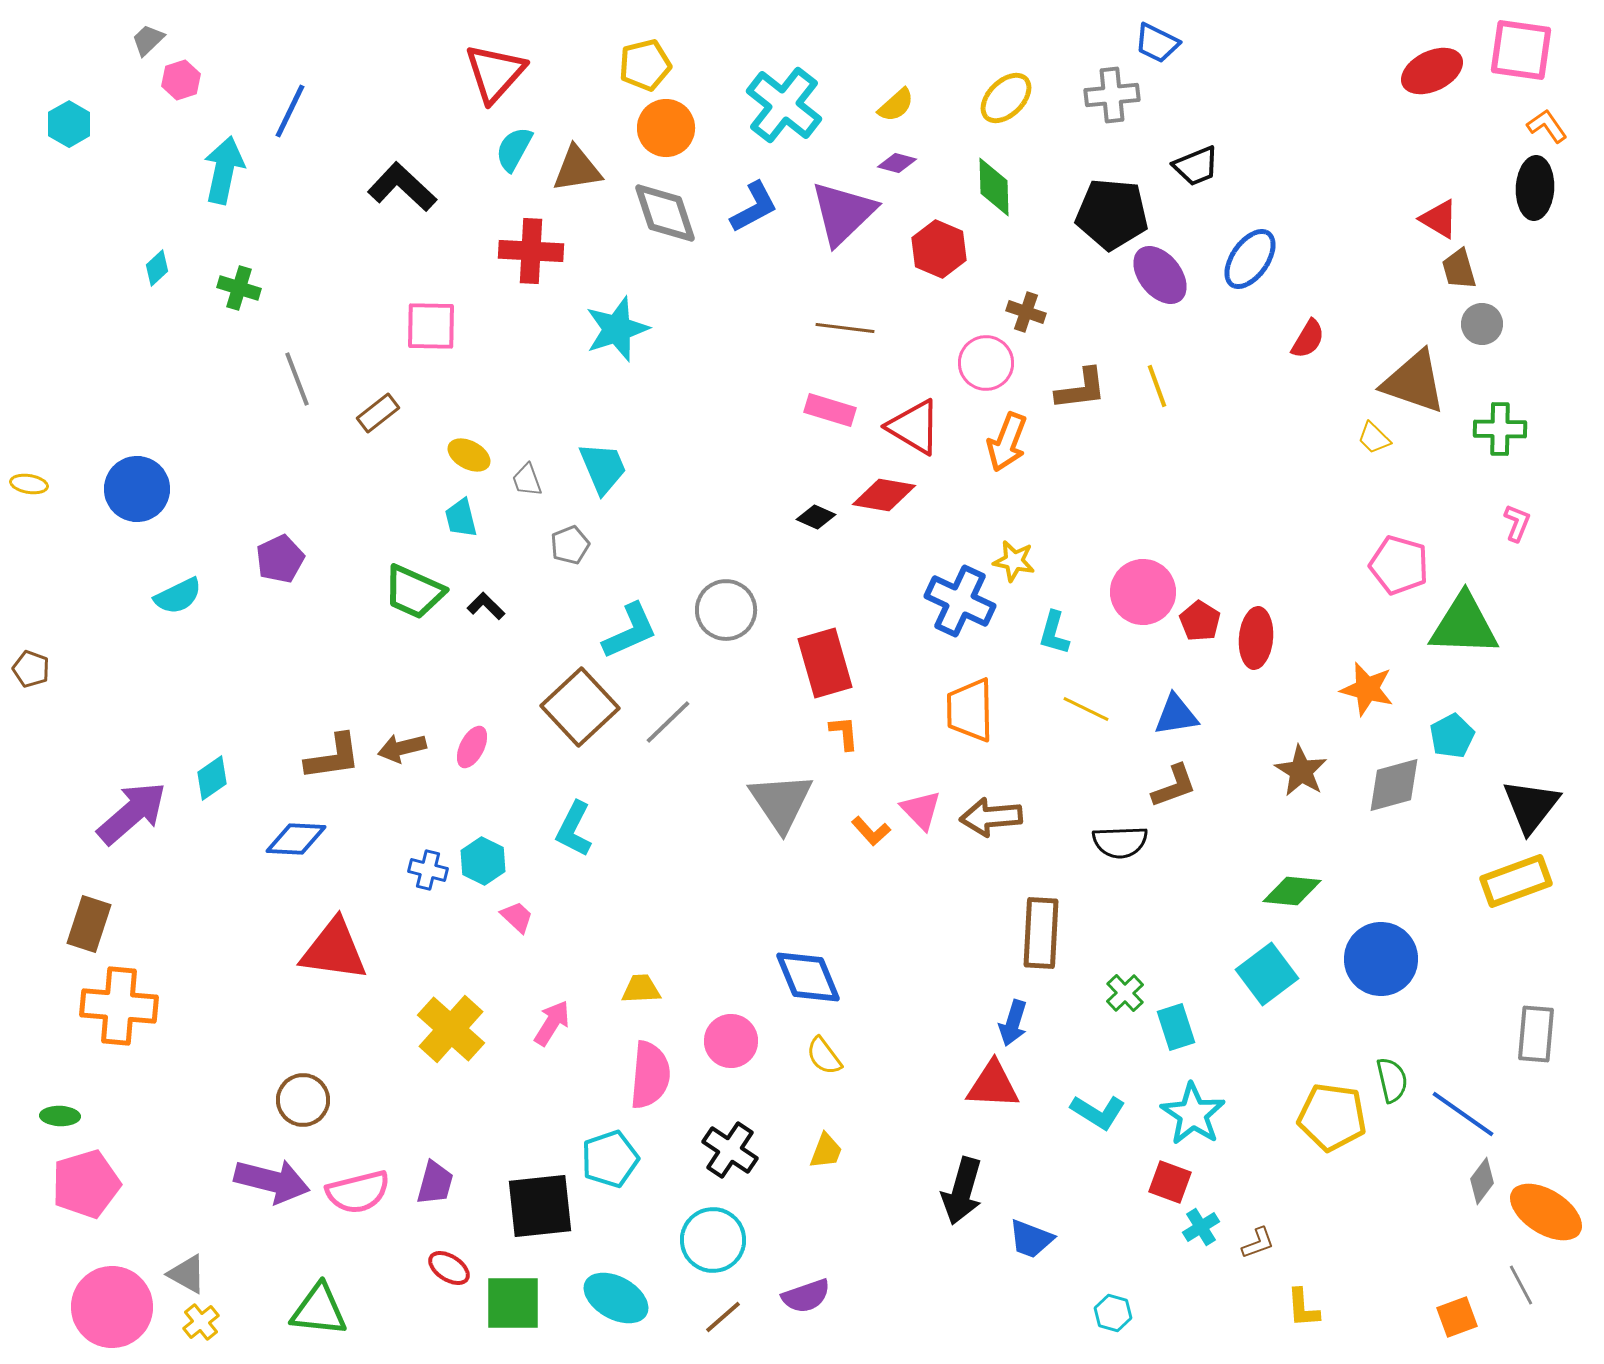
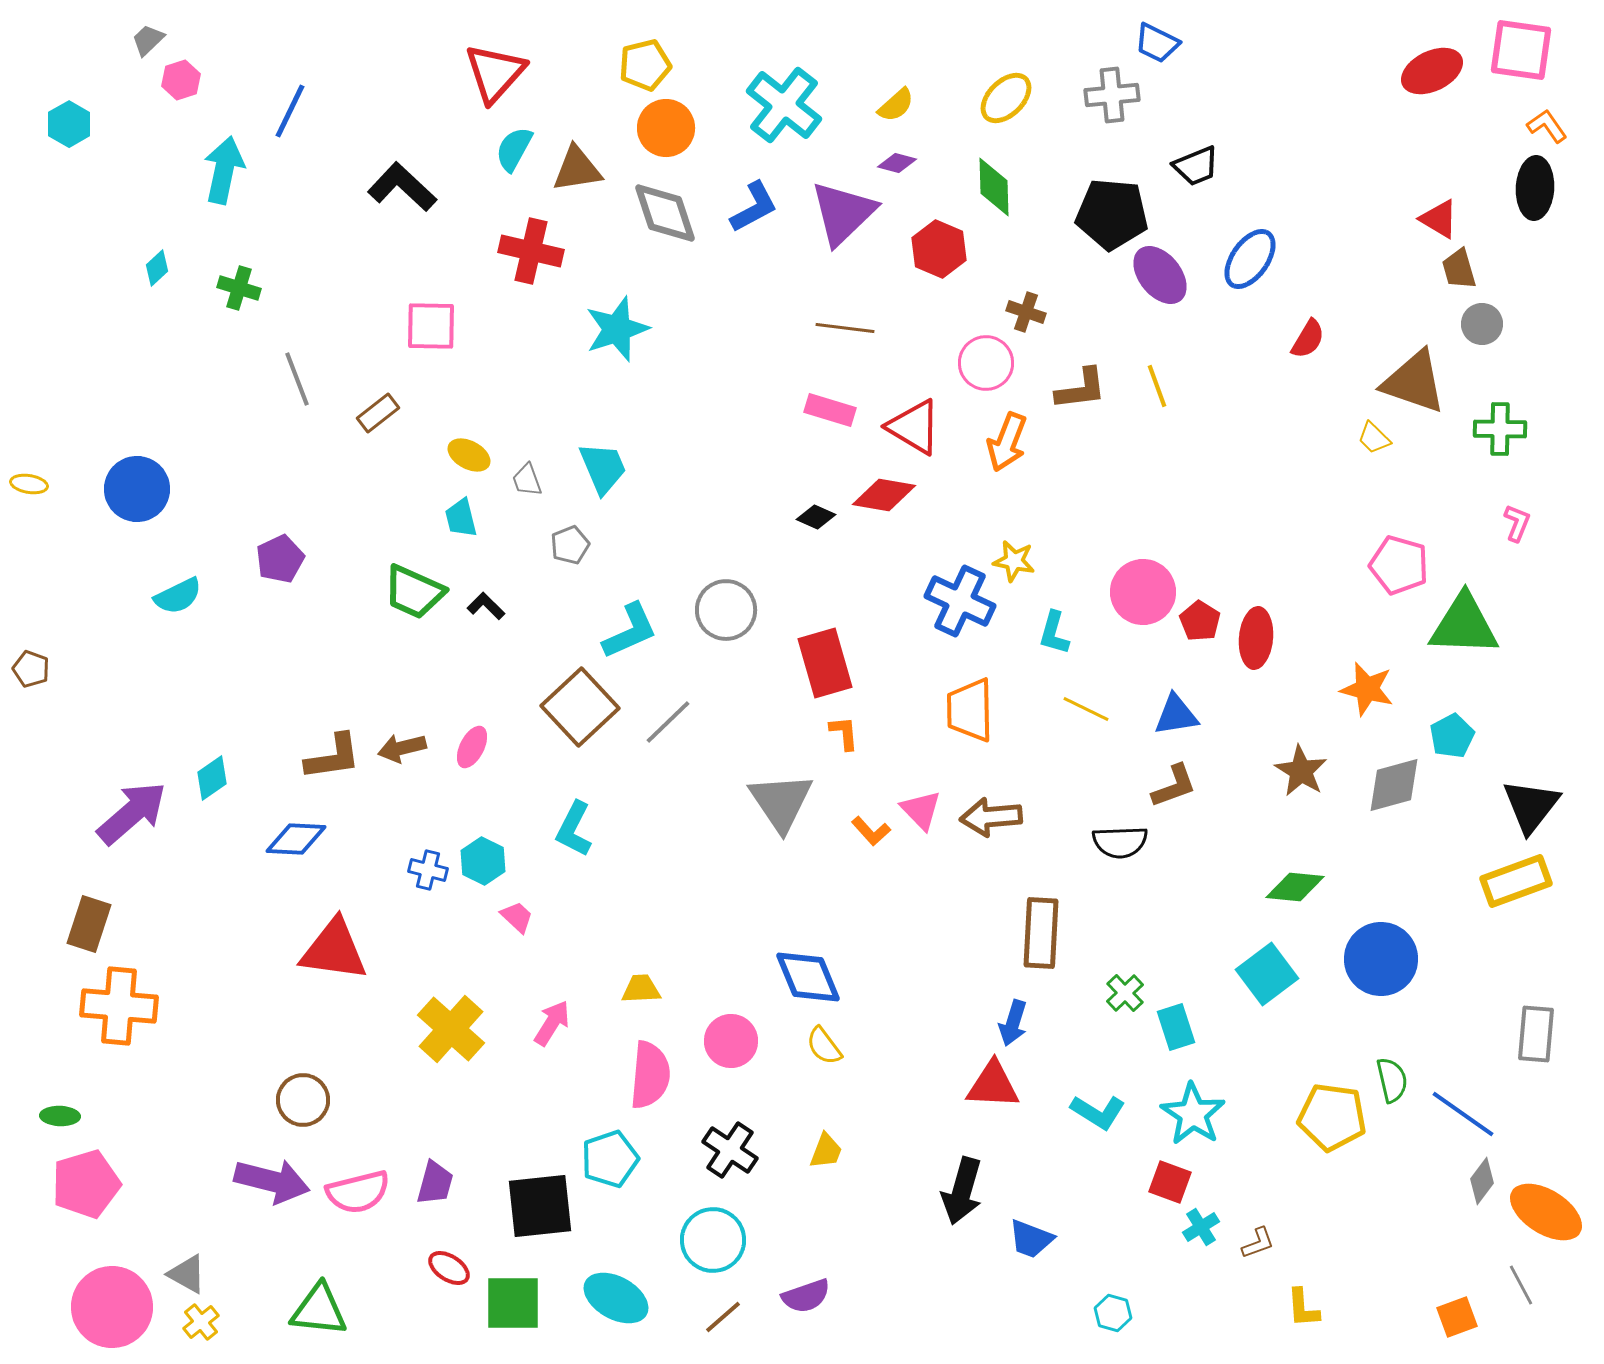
red cross at (531, 251): rotated 10 degrees clockwise
green diamond at (1292, 891): moved 3 px right, 4 px up
yellow semicircle at (824, 1056): moved 10 px up
